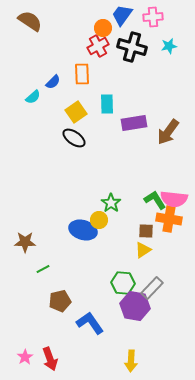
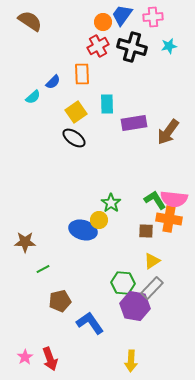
orange circle: moved 6 px up
yellow triangle: moved 9 px right, 11 px down
